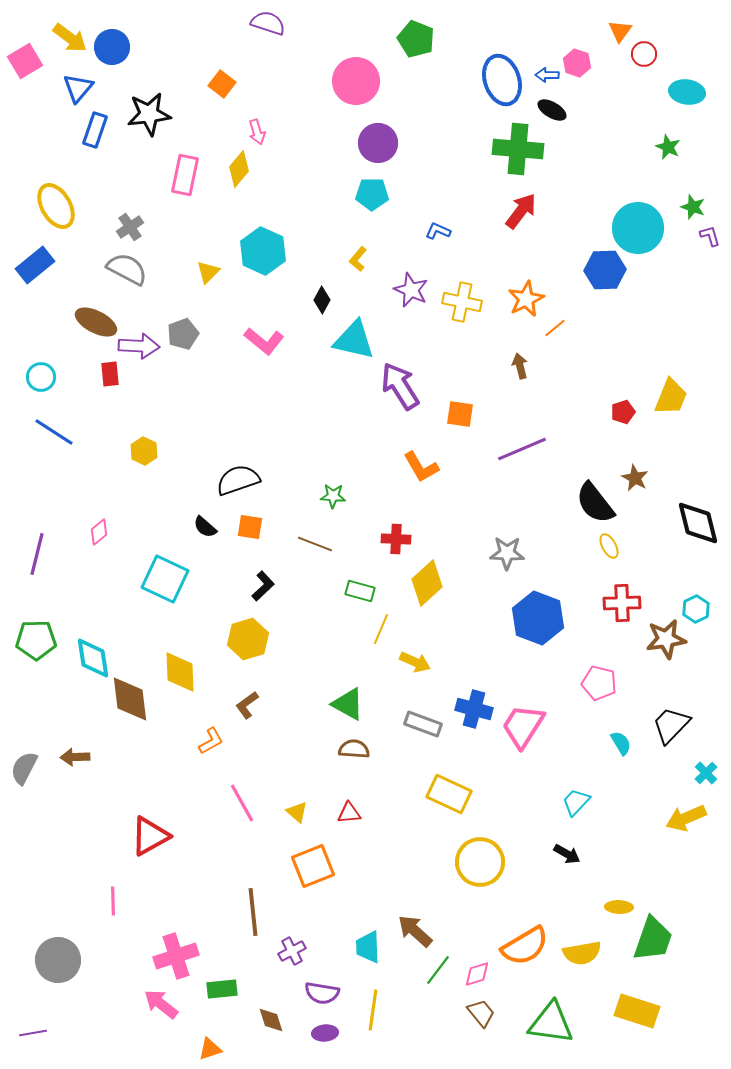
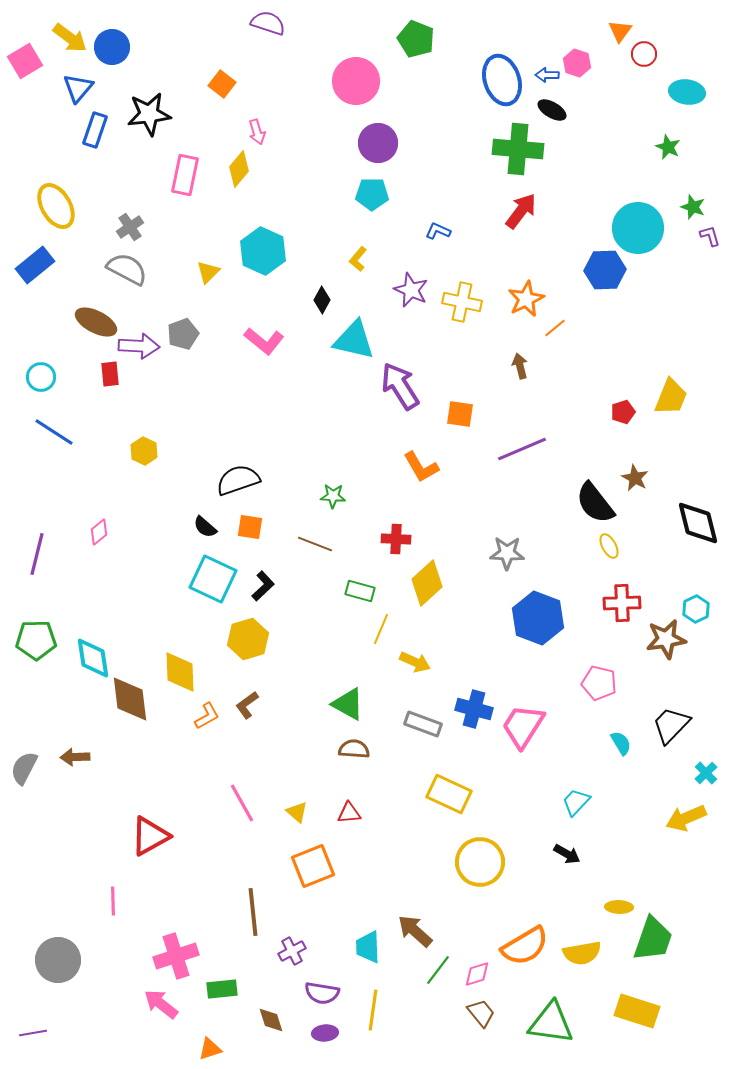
cyan square at (165, 579): moved 48 px right
orange L-shape at (211, 741): moved 4 px left, 25 px up
